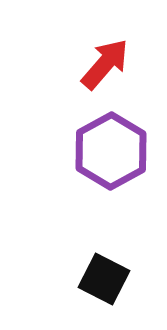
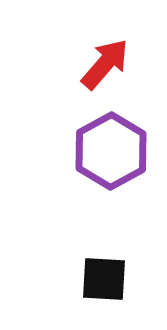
black square: rotated 24 degrees counterclockwise
